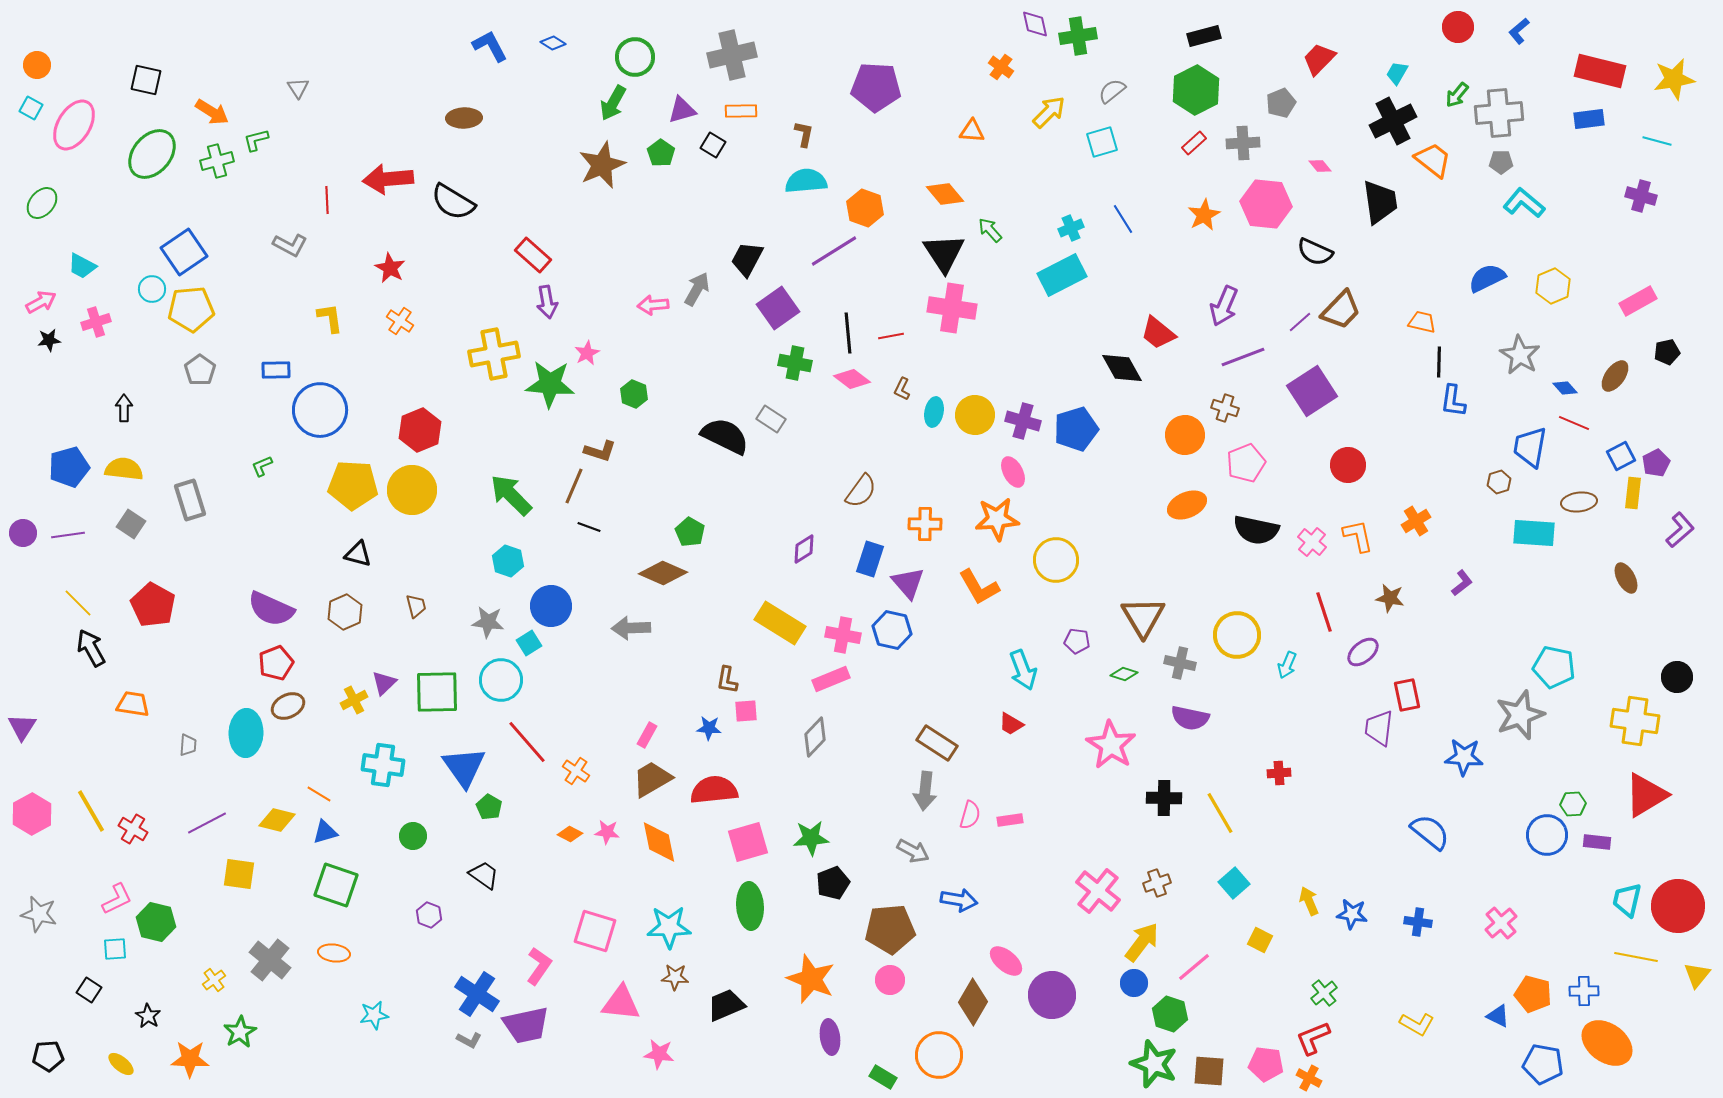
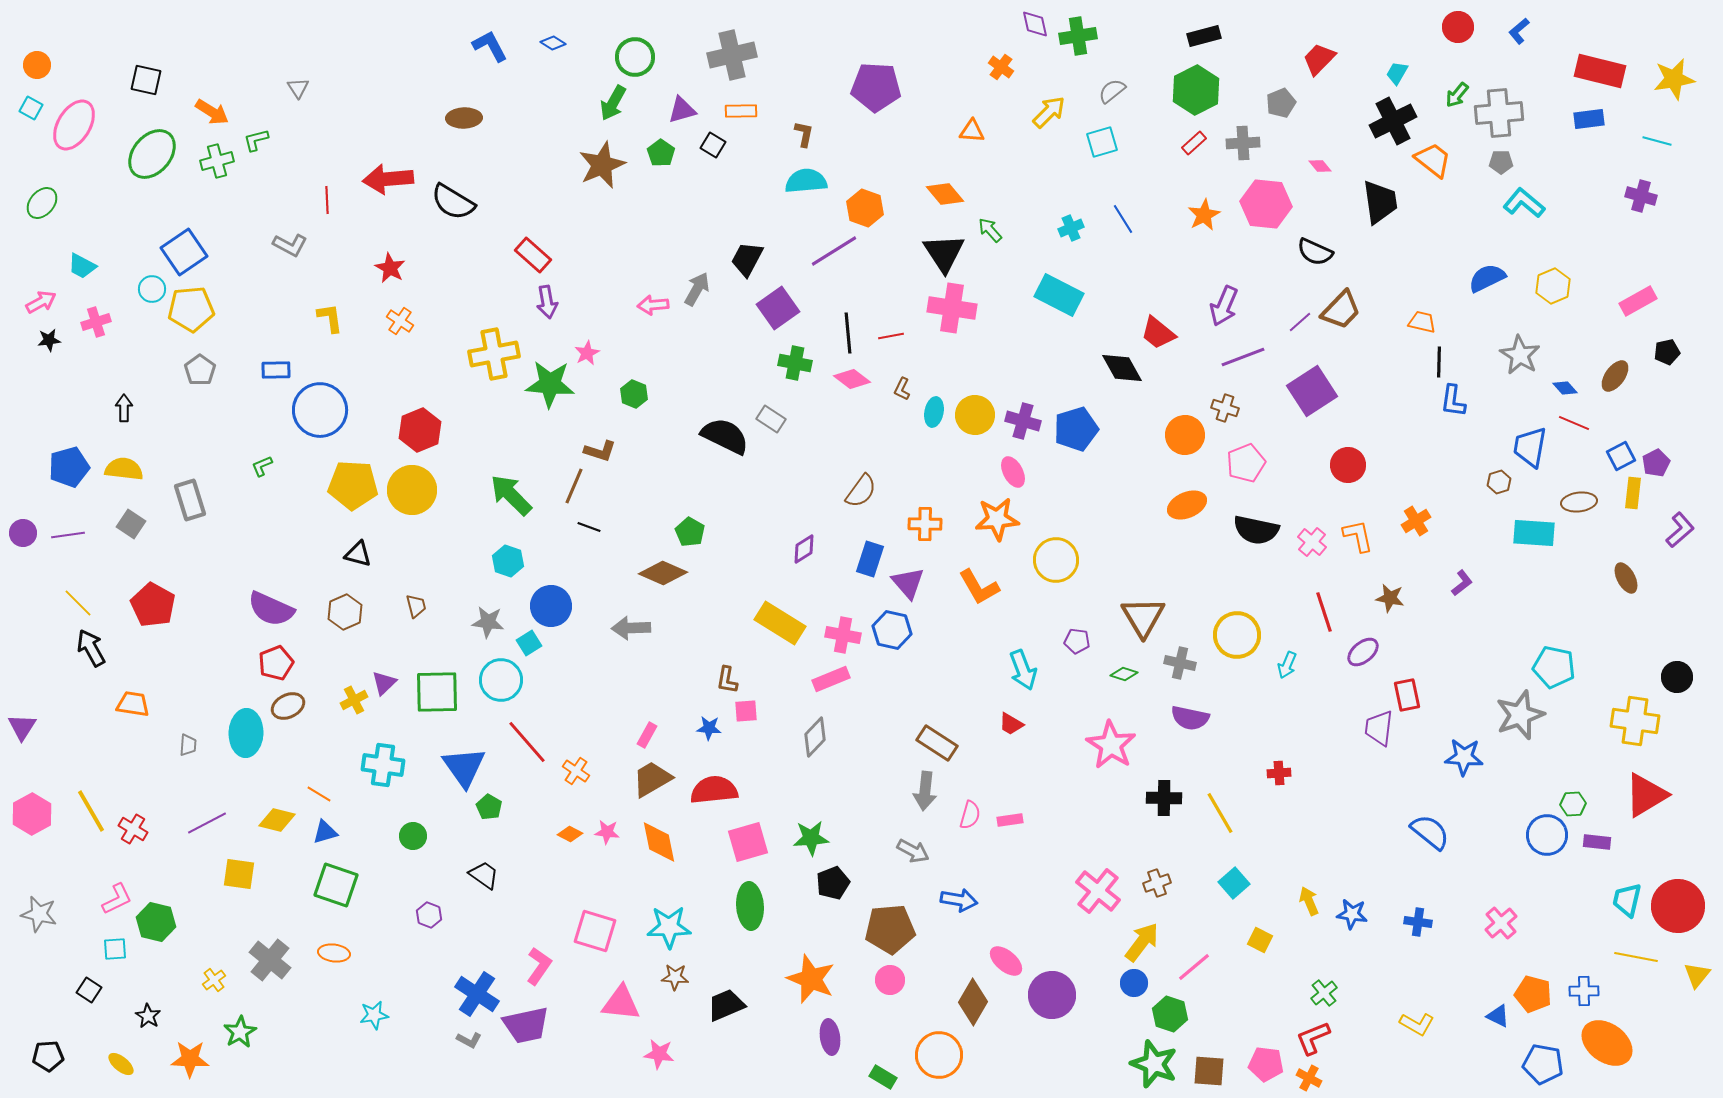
cyan rectangle at (1062, 275): moved 3 px left, 20 px down; rotated 54 degrees clockwise
